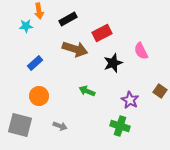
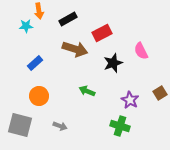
brown square: moved 2 px down; rotated 24 degrees clockwise
